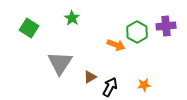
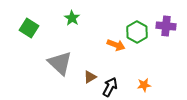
purple cross: rotated 12 degrees clockwise
gray triangle: rotated 20 degrees counterclockwise
